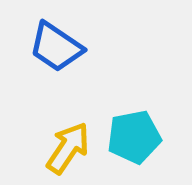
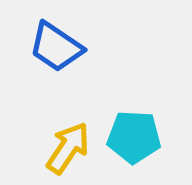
cyan pentagon: rotated 14 degrees clockwise
